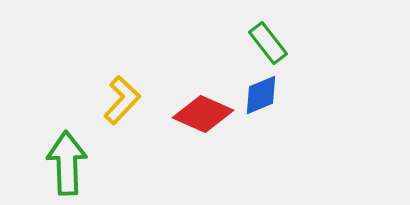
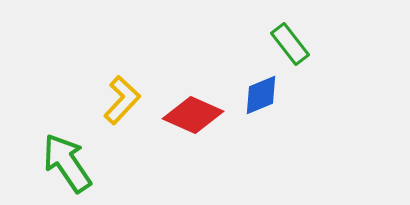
green rectangle: moved 22 px right, 1 px down
red diamond: moved 10 px left, 1 px down
green arrow: rotated 32 degrees counterclockwise
